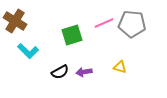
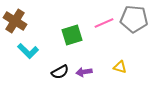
gray pentagon: moved 2 px right, 5 px up
